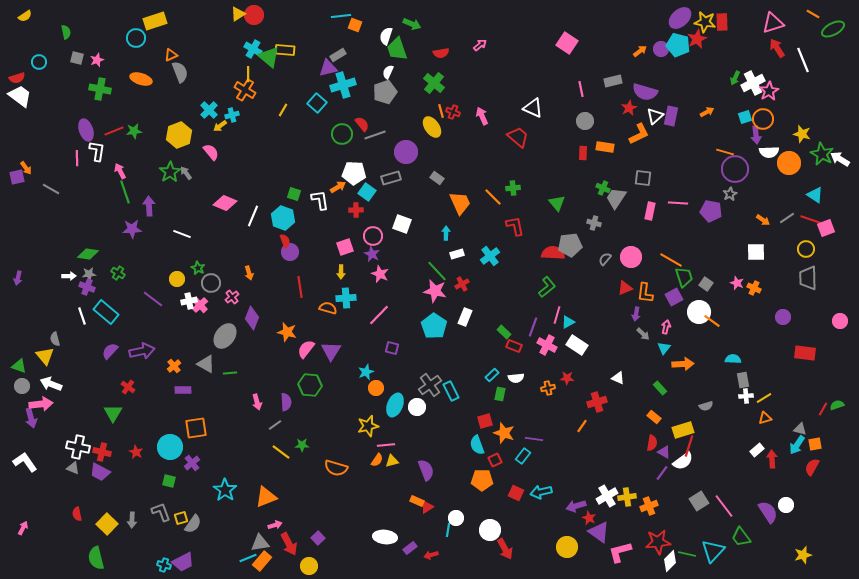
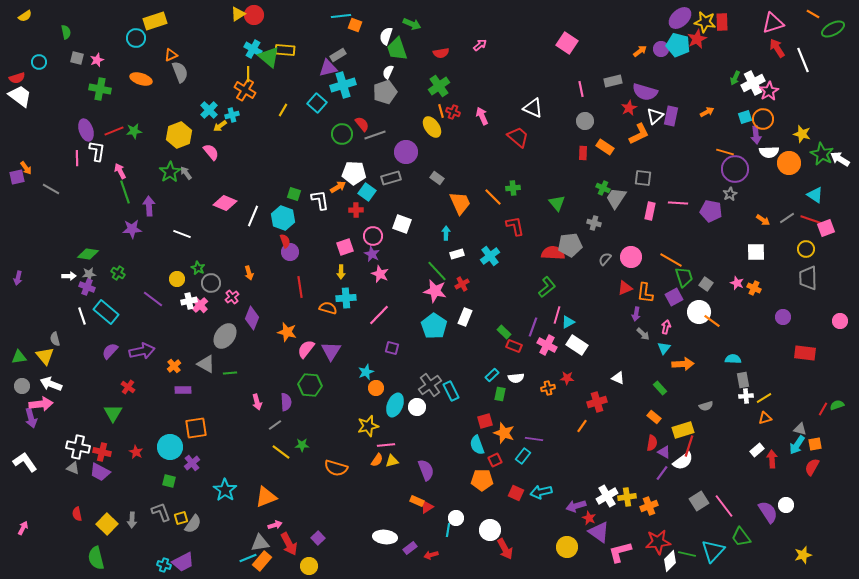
green cross at (434, 83): moved 5 px right, 3 px down; rotated 15 degrees clockwise
orange rectangle at (605, 147): rotated 24 degrees clockwise
green triangle at (19, 366): moved 9 px up; rotated 28 degrees counterclockwise
